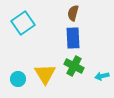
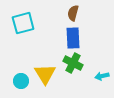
cyan square: rotated 20 degrees clockwise
green cross: moved 1 px left, 3 px up
cyan circle: moved 3 px right, 2 px down
